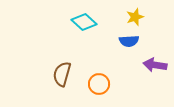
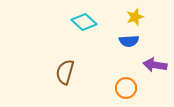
brown semicircle: moved 3 px right, 2 px up
orange circle: moved 27 px right, 4 px down
